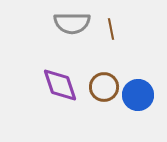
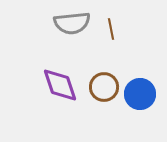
gray semicircle: rotated 6 degrees counterclockwise
blue circle: moved 2 px right, 1 px up
